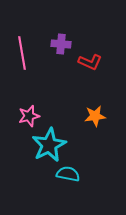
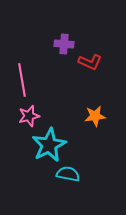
purple cross: moved 3 px right
pink line: moved 27 px down
